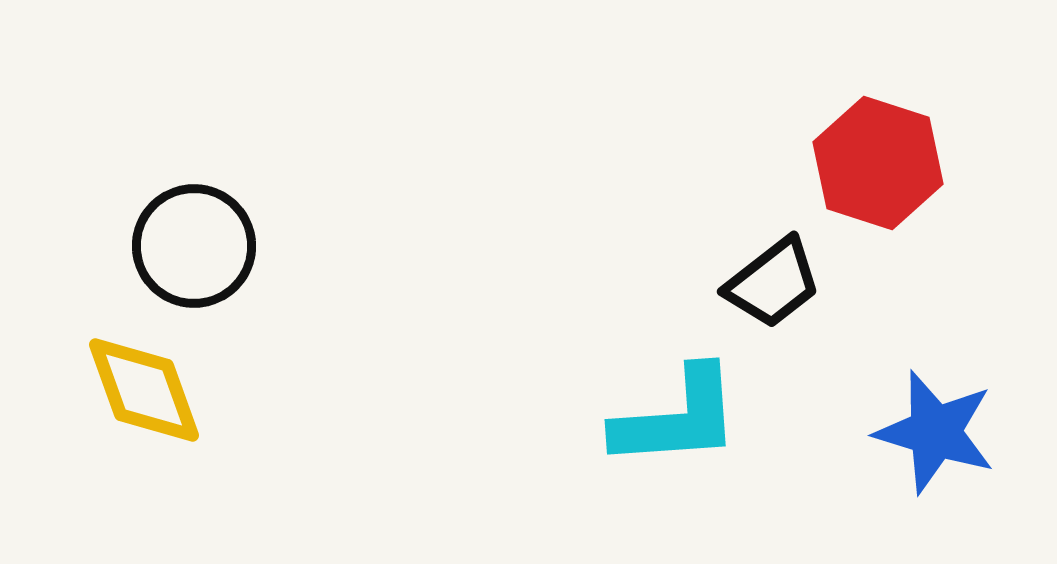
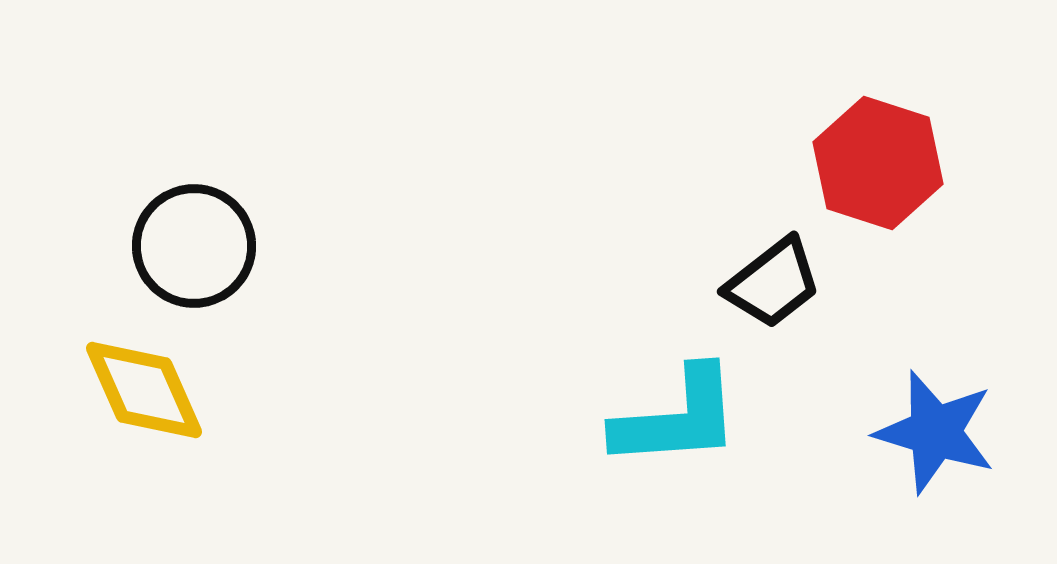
yellow diamond: rotated 4 degrees counterclockwise
